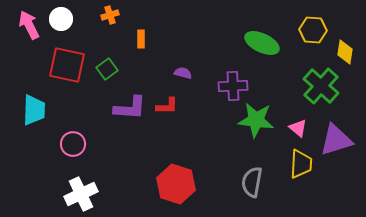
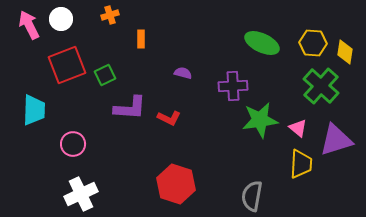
yellow hexagon: moved 13 px down
red square: rotated 33 degrees counterclockwise
green square: moved 2 px left, 6 px down; rotated 10 degrees clockwise
red L-shape: moved 2 px right, 12 px down; rotated 25 degrees clockwise
green star: moved 4 px right; rotated 15 degrees counterclockwise
gray semicircle: moved 14 px down
